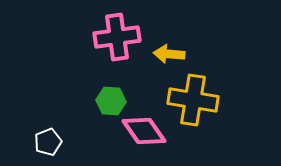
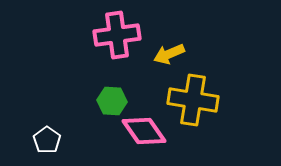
pink cross: moved 2 px up
yellow arrow: rotated 28 degrees counterclockwise
green hexagon: moved 1 px right
white pentagon: moved 1 px left, 2 px up; rotated 16 degrees counterclockwise
